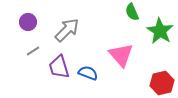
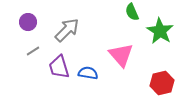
blue semicircle: rotated 12 degrees counterclockwise
